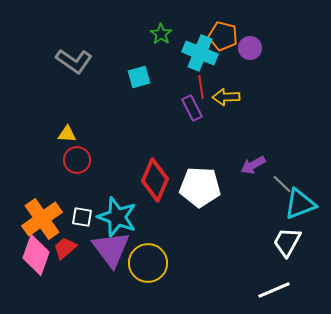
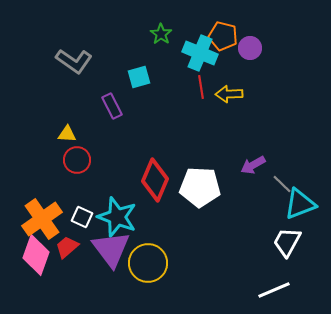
yellow arrow: moved 3 px right, 3 px up
purple rectangle: moved 80 px left, 2 px up
white square: rotated 15 degrees clockwise
red trapezoid: moved 2 px right, 1 px up
